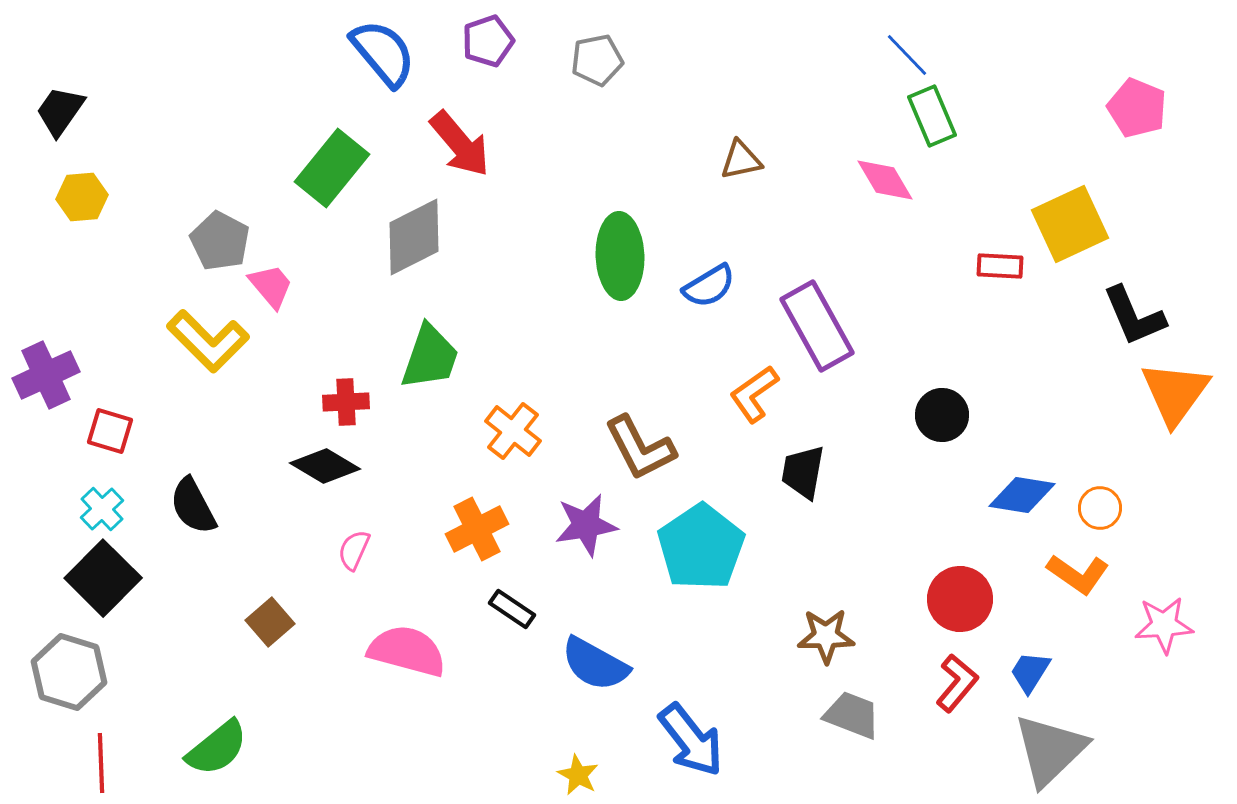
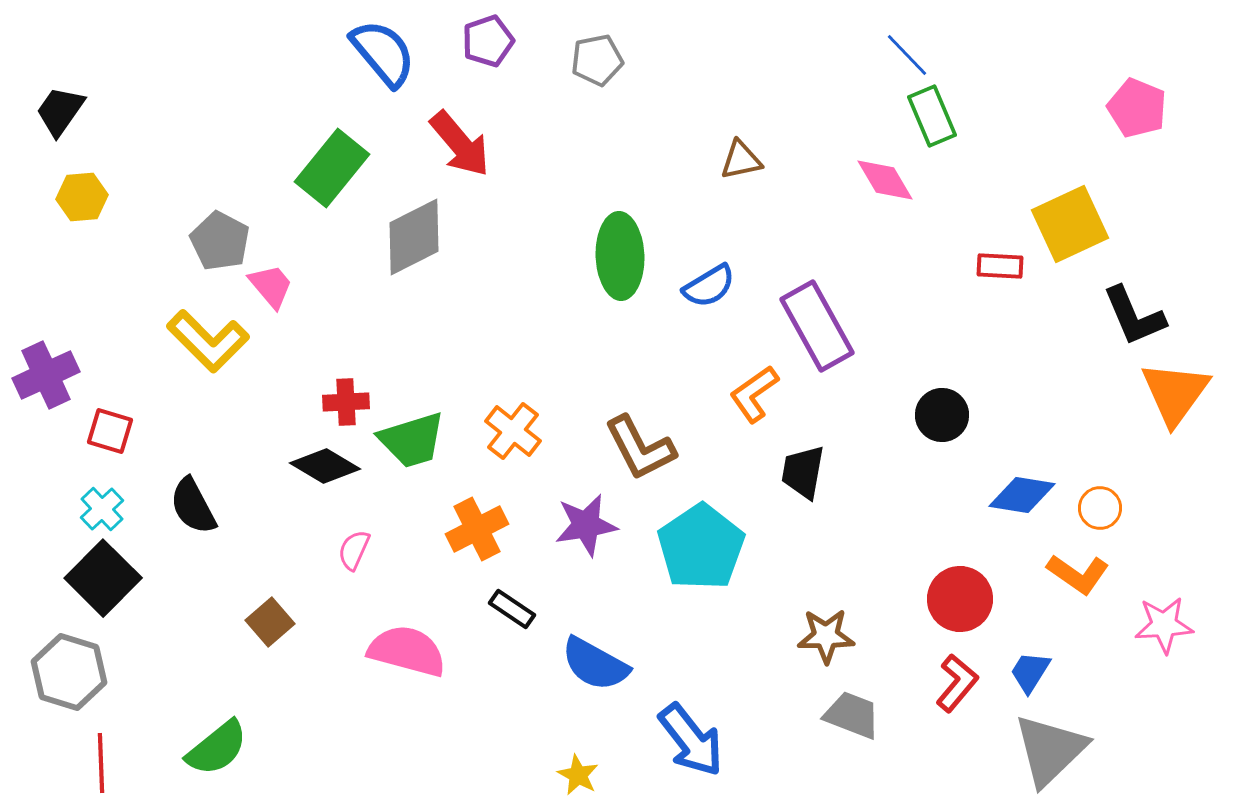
green trapezoid at (430, 357): moved 18 px left, 83 px down; rotated 54 degrees clockwise
